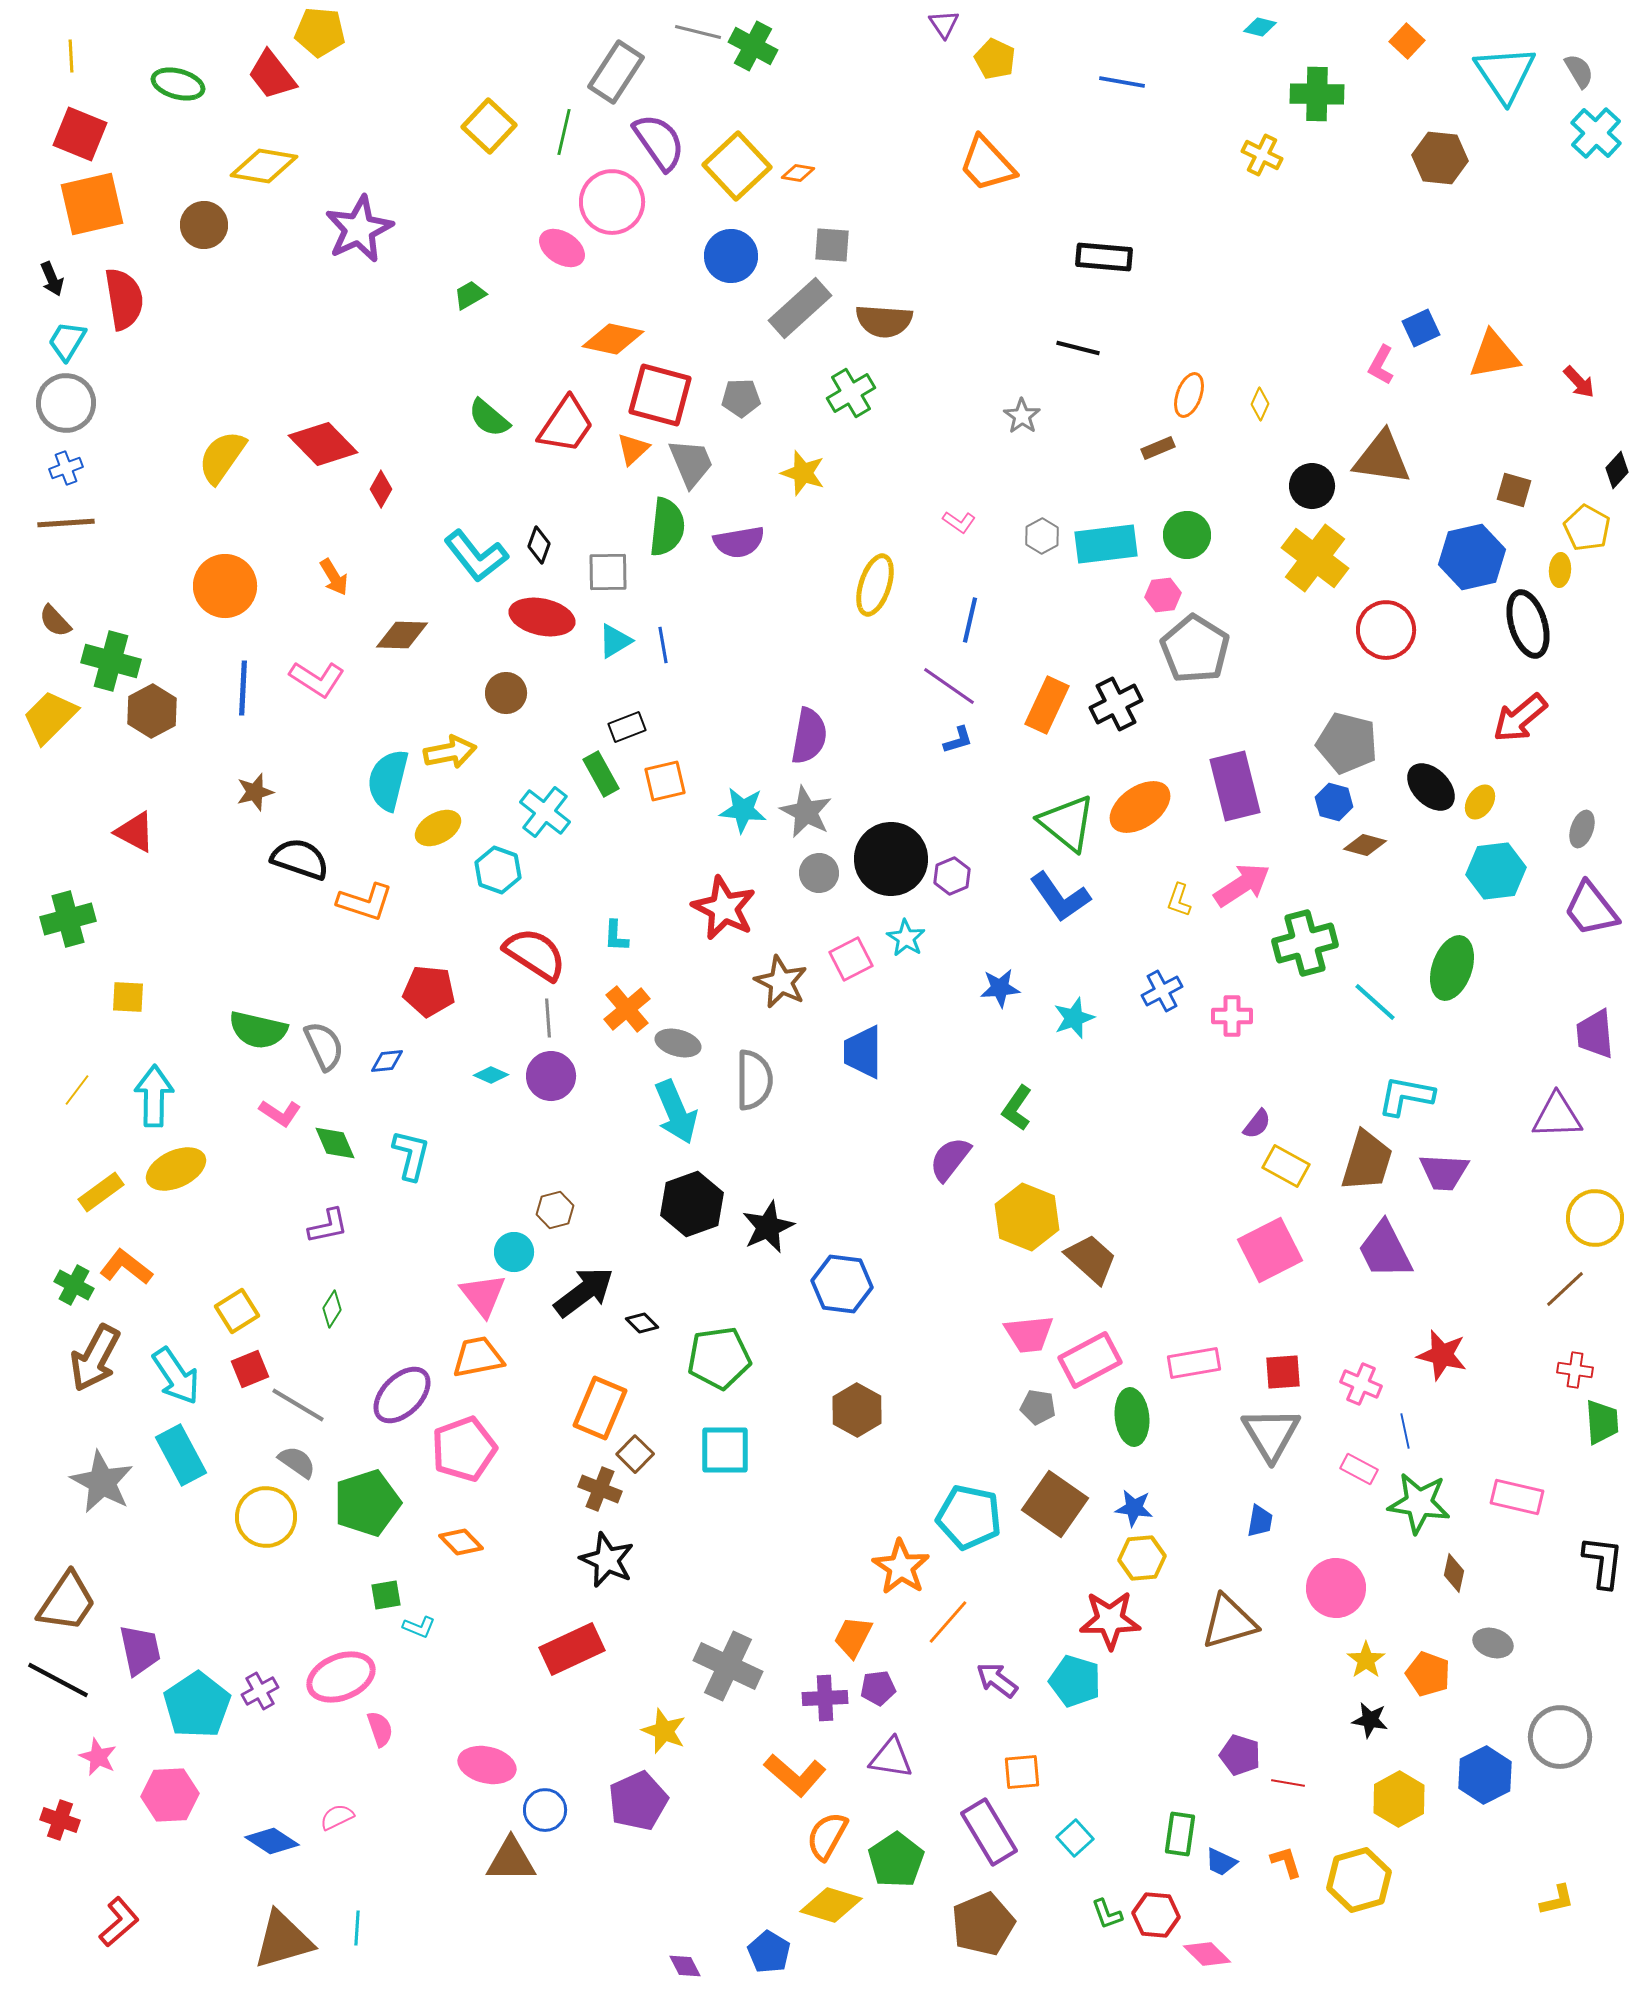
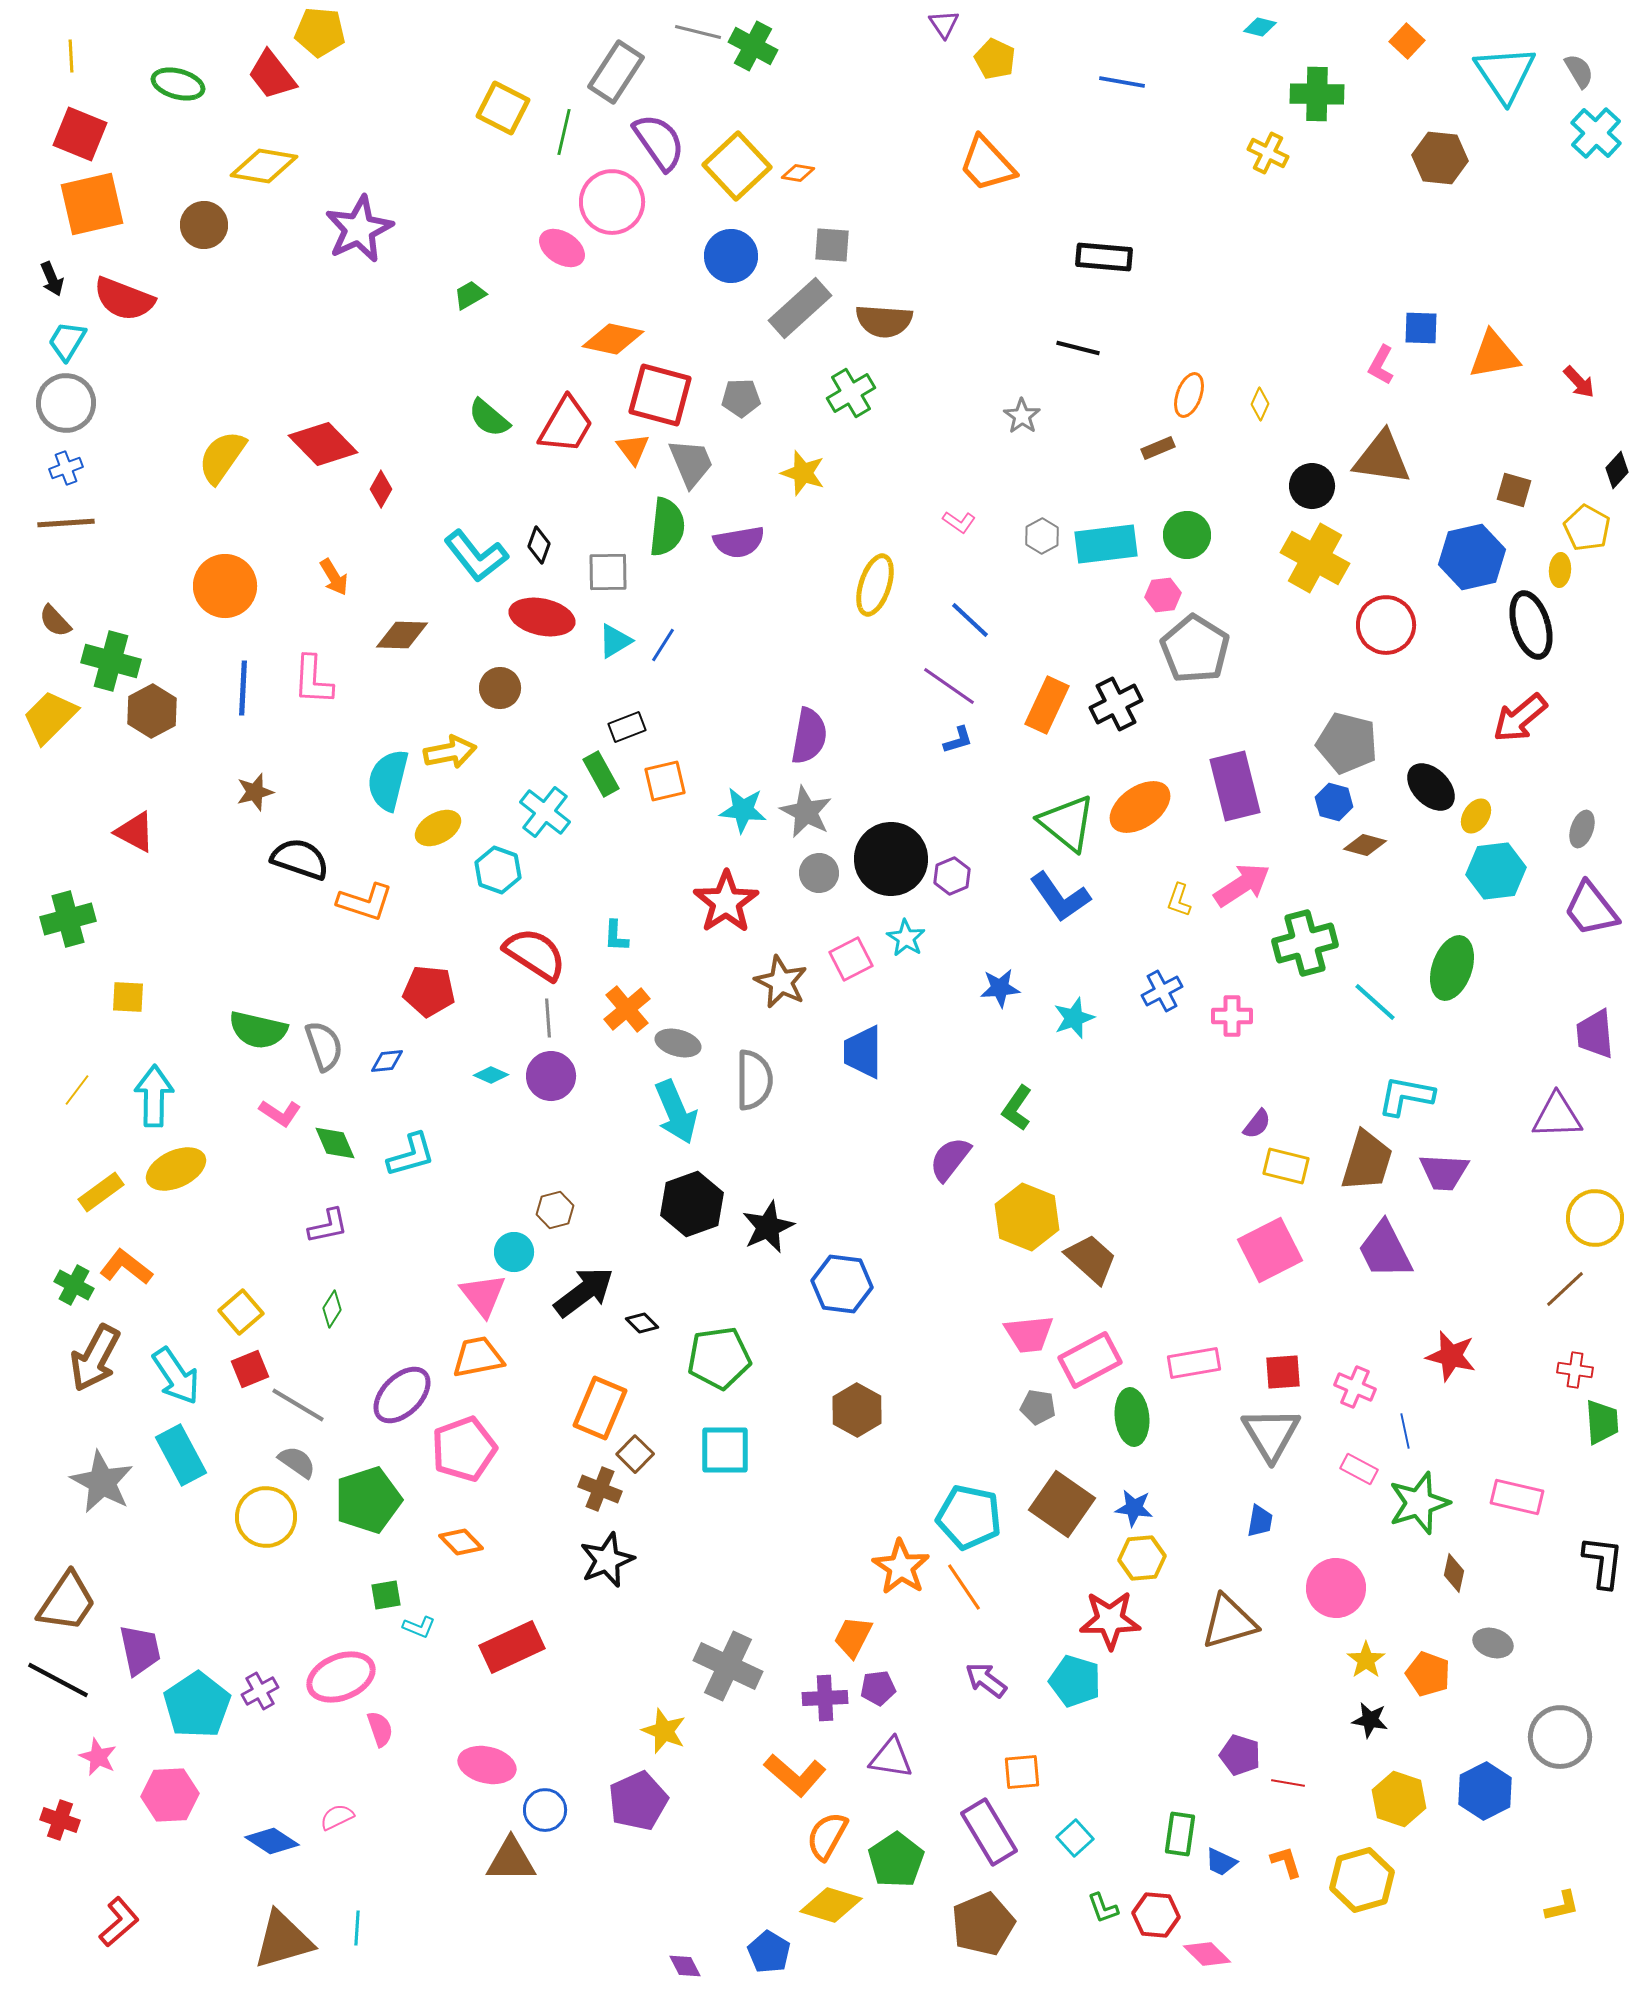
yellow square at (489, 126): moved 14 px right, 18 px up; rotated 16 degrees counterclockwise
yellow cross at (1262, 155): moved 6 px right, 2 px up
red semicircle at (124, 299): rotated 120 degrees clockwise
blue square at (1421, 328): rotated 27 degrees clockwise
red trapezoid at (566, 425): rotated 4 degrees counterclockwise
orange triangle at (633, 449): rotated 24 degrees counterclockwise
yellow cross at (1315, 558): rotated 8 degrees counterclockwise
blue line at (970, 620): rotated 60 degrees counterclockwise
black ellipse at (1528, 624): moved 3 px right, 1 px down
red circle at (1386, 630): moved 5 px up
blue line at (663, 645): rotated 42 degrees clockwise
pink L-shape at (317, 679): moved 4 px left, 1 px down; rotated 60 degrees clockwise
brown circle at (506, 693): moved 6 px left, 5 px up
yellow ellipse at (1480, 802): moved 4 px left, 14 px down
red star at (724, 908): moved 2 px right, 6 px up; rotated 12 degrees clockwise
gray semicircle at (324, 1046): rotated 6 degrees clockwise
cyan L-shape at (411, 1155): rotated 60 degrees clockwise
yellow rectangle at (1286, 1166): rotated 15 degrees counterclockwise
yellow square at (237, 1311): moved 4 px right, 1 px down; rotated 9 degrees counterclockwise
red star at (1442, 1355): moved 9 px right, 1 px down
pink cross at (1361, 1384): moved 6 px left, 3 px down
green pentagon at (367, 1503): moved 1 px right, 3 px up
green star at (1419, 1503): rotated 26 degrees counterclockwise
brown square at (1055, 1504): moved 7 px right
black star at (607, 1560): rotated 26 degrees clockwise
orange line at (948, 1622): moved 16 px right, 35 px up; rotated 75 degrees counterclockwise
red rectangle at (572, 1649): moved 60 px left, 2 px up
purple arrow at (997, 1680): moved 11 px left
blue hexagon at (1485, 1775): moved 16 px down
yellow hexagon at (1399, 1799): rotated 12 degrees counterclockwise
yellow hexagon at (1359, 1880): moved 3 px right
yellow L-shape at (1557, 1900): moved 5 px right, 6 px down
green L-shape at (1107, 1914): moved 4 px left, 6 px up
